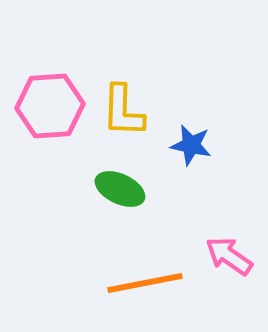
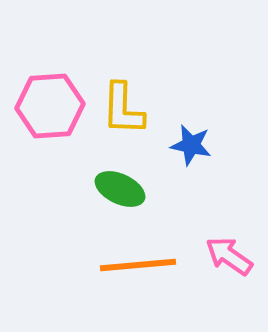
yellow L-shape: moved 2 px up
orange line: moved 7 px left, 18 px up; rotated 6 degrees clockwise
